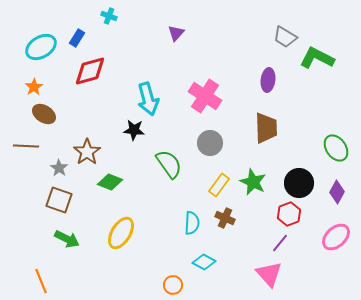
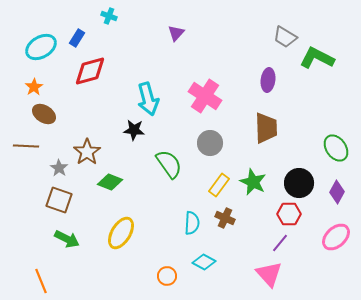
red hexagon: rotated 20 degrees clockwise
orange circle: moved 6 px left, 9 px up
